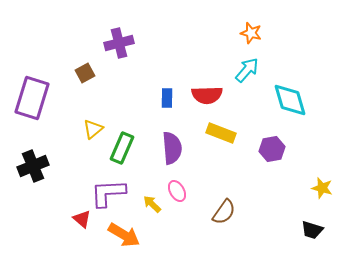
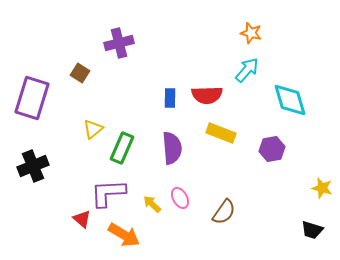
brown square: moved 5 px left; rotated 30 degrees counterclockwise
blue rectangle: moved 3 px right
pink ellipse: moved 3 px right, 7 px down
